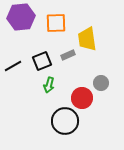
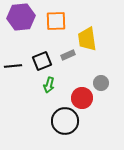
orange square: moved 2 px up
black line: rotated 24 degrees clockwise
